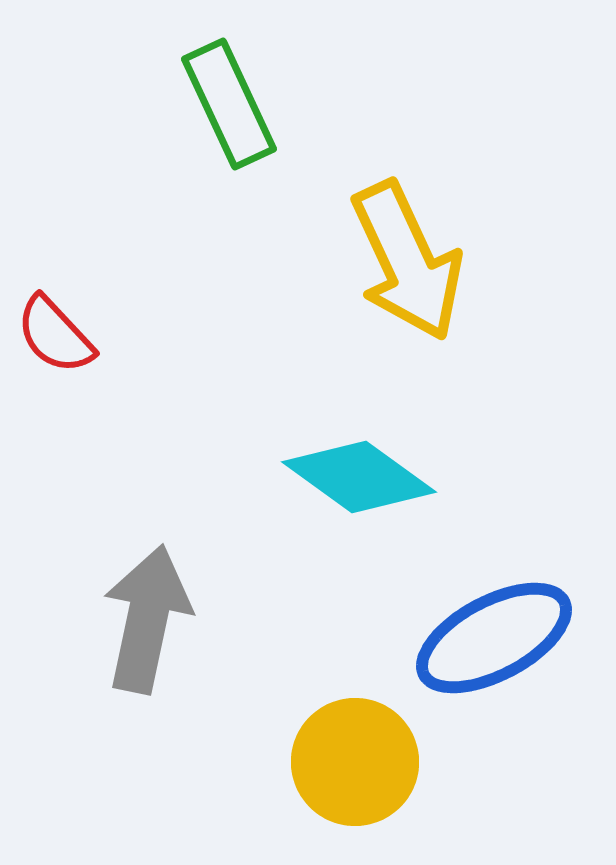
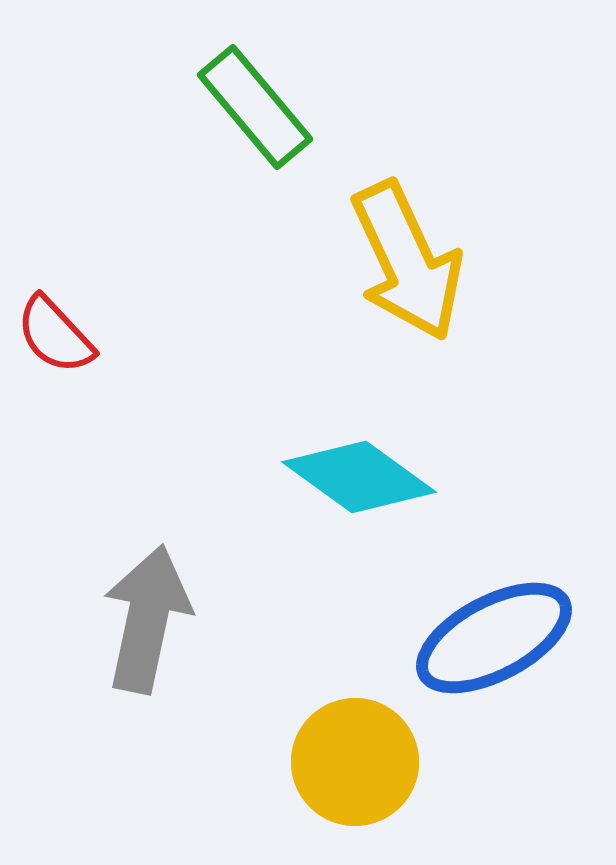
green rectangle: moved 26 px right, 3 px down; rotated 15 degrees counterclockwise
